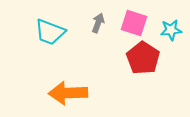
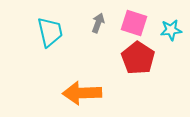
cyan trapezoid: rotated 124 degrees counterclockwise
red pentagon: moved 5 px left
orange arrow: moved 14 px right
